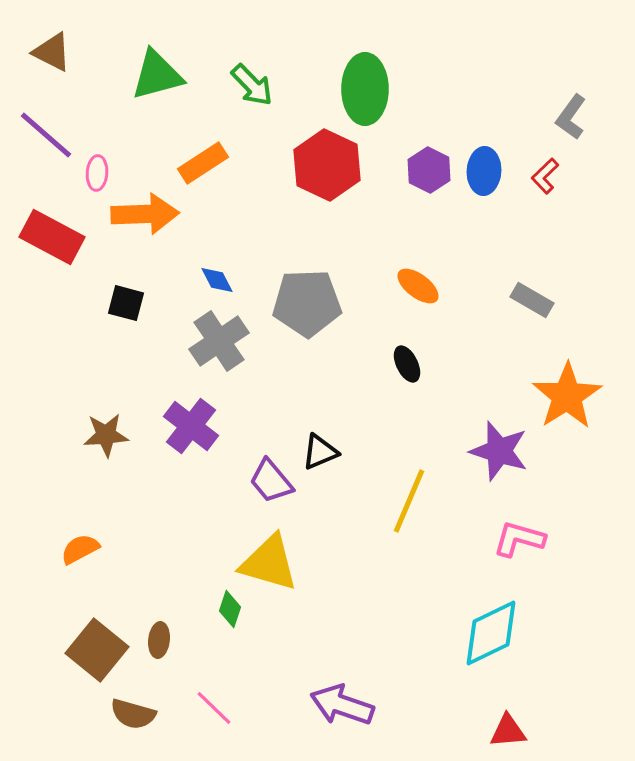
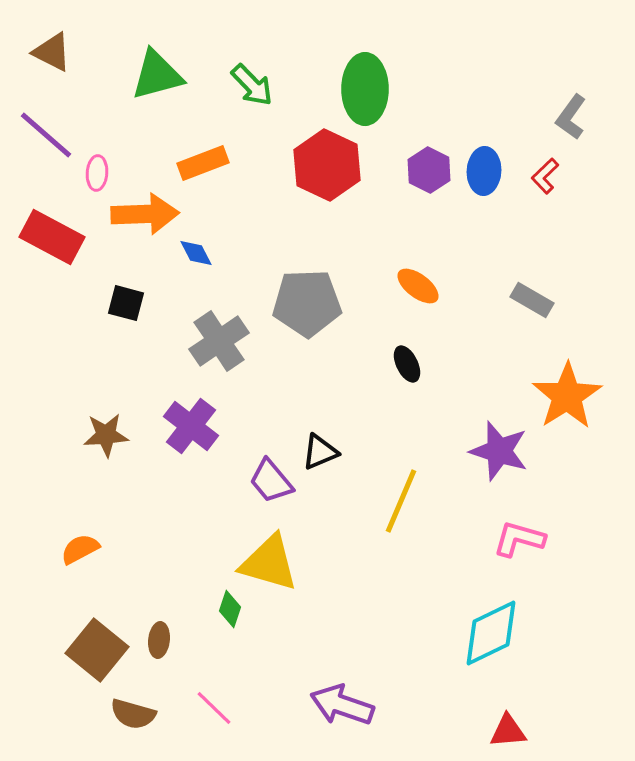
orange rectangle: rotated 12 degrees clockwise
blue diamond: moved 21 px left, 27 px up
yellow line: moved 8 px left
